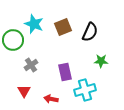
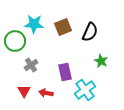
cyan star: rotated 18 degrees counterclockwise
green circle: moved 2 px right, 1 px down
green star: rotated 24 degrees clockwise
cyan cross: rotated 20 degrees counterclockwise
red arrow: moved 5 px left, 6 px up
